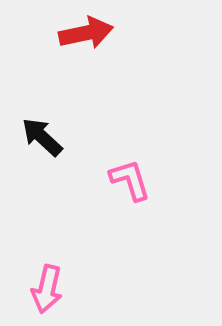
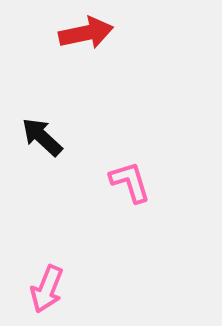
pink L-shape: moved 2 px down
pink arrow: rotated 9 degrees clockwise
